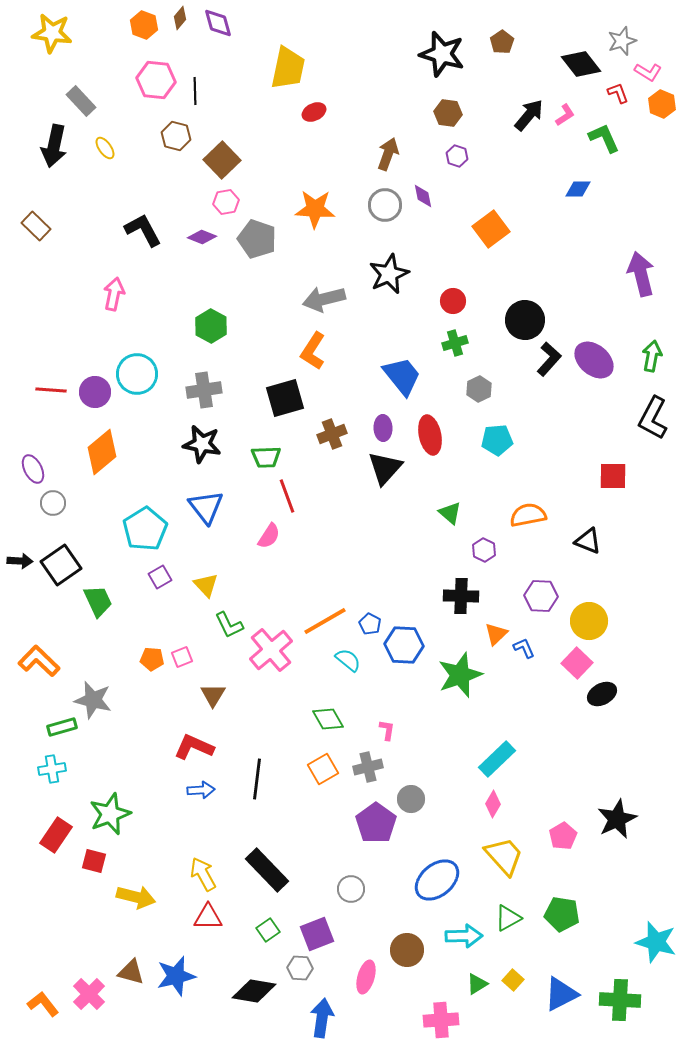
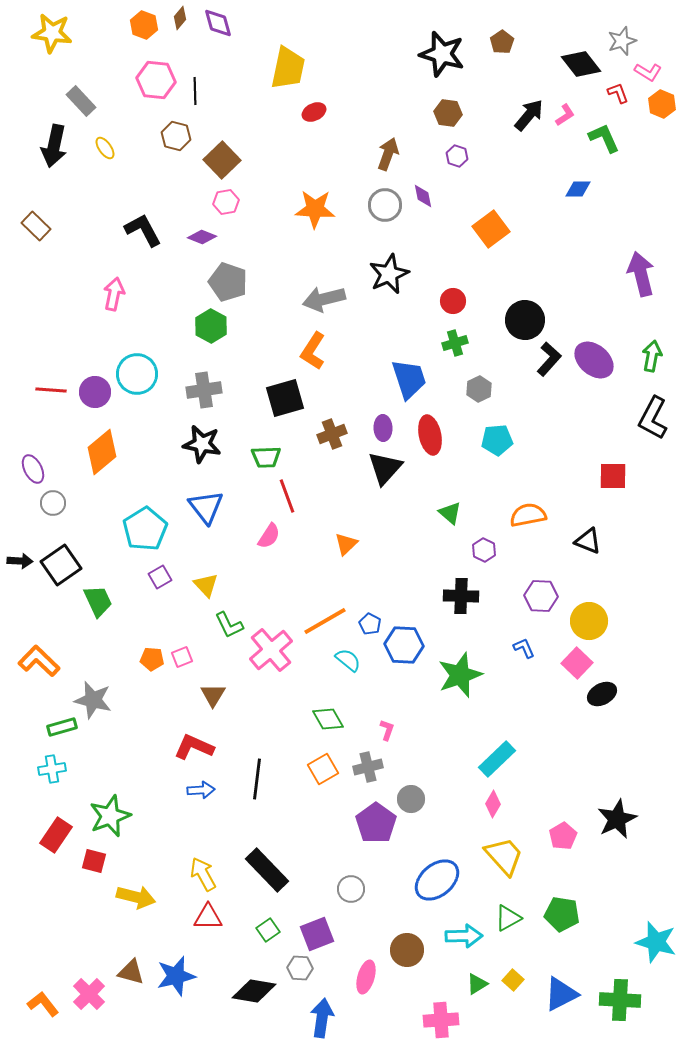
gray pentagon at (257, 239): moved 29 px left, 43 px down
blue trapezoid at (402, 376): moved 7 px right, 3 px down; rotated 21 degrees clockwise
orange triangle at (496, 634): moved 150 px left, 90 px up
pink L-shape at (387, 730): rotated 10 degrees clockwise
green star at (110, 814): moved 2 px down
